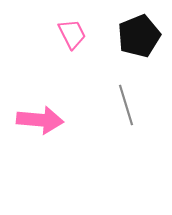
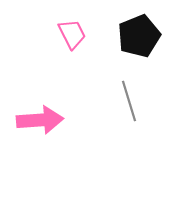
gray line: moved 3 px right, 4 px up
pink arrow: rotated 9 degrees counterclockwise
